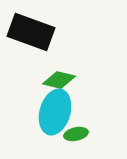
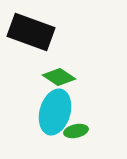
green diamond: moved 3 px up; rotated 20 degrees clockwise
green ellipse: moved 3 px up
